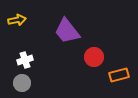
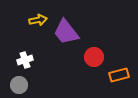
yellow arrow: moved 21 px right
purple trapezoid: moved 1 px left, 1 px down
gray circle: moved 3 px left, 2 px down
